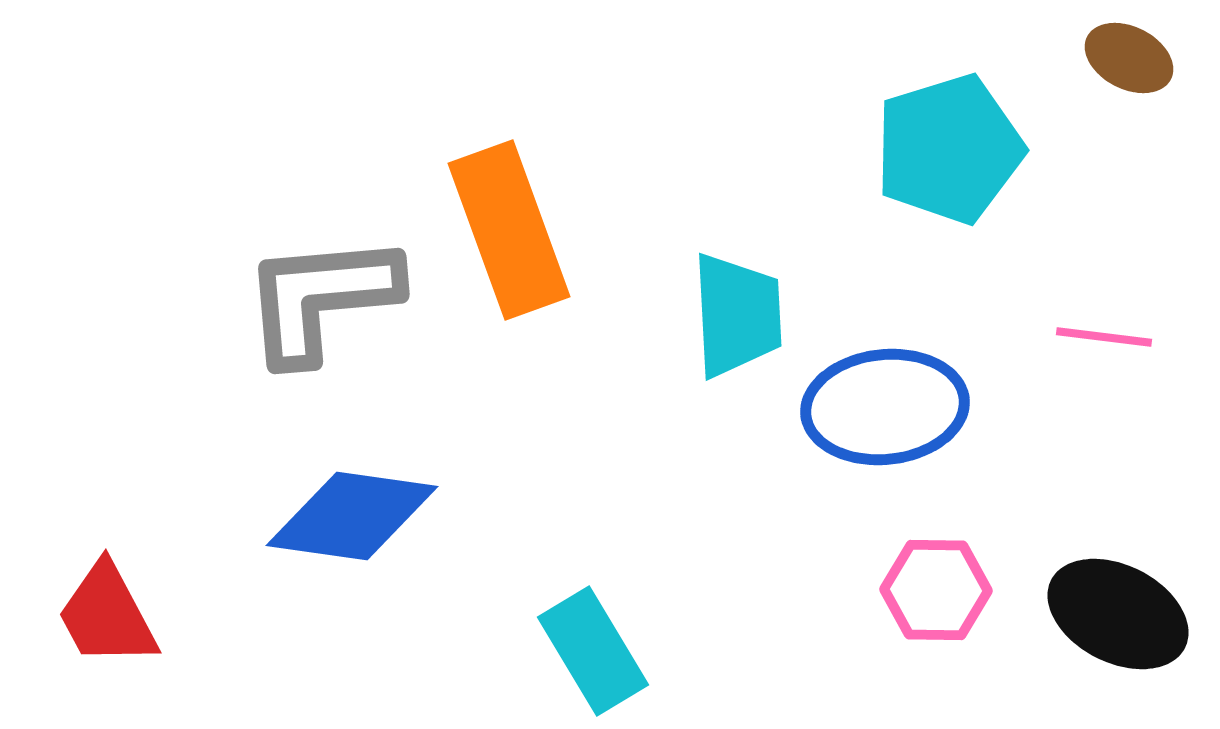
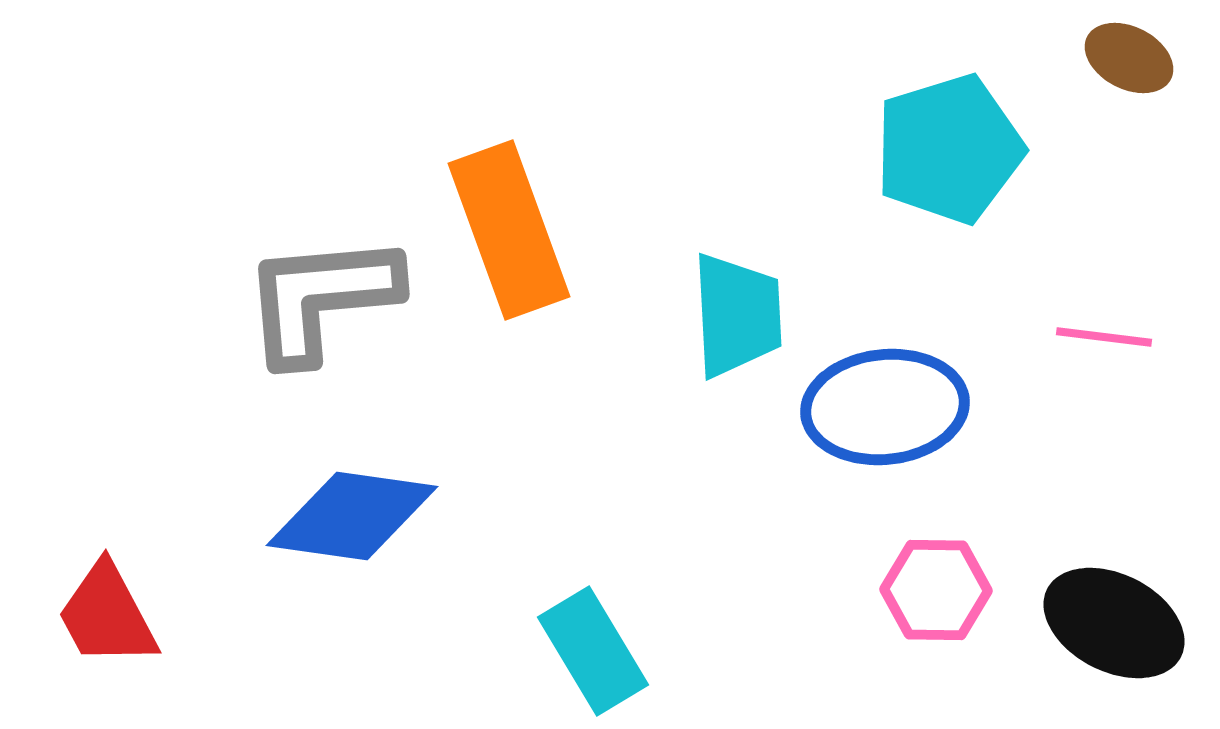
black ellipse: moved 4 px left, 9 px down
